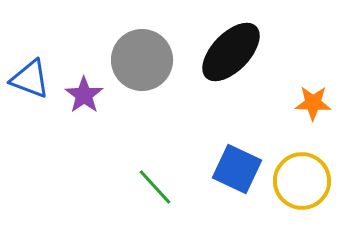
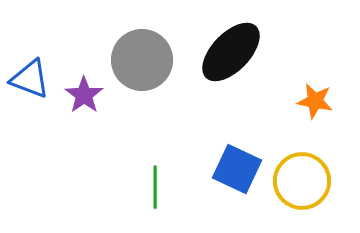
orange star: moved 2 px right, 2 px up; rotated 9 degrees clockwise
green line: rotated 42 degrees clockwise
